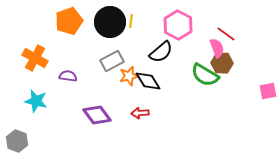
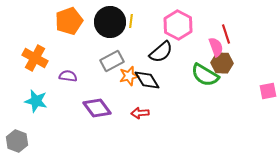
red line: rotated 36 degrees clockwise
pink semicircle: moved 1 px left, 1 px up
black diamond: moved 1 px left, 1 px up
purple diamond: moved 7 px up
